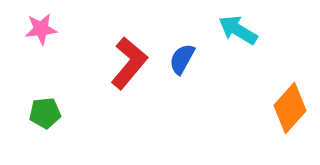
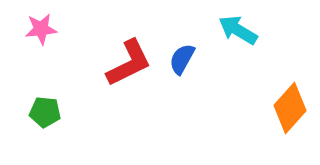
red L-shape: rotated 24 degrees clockwise
green pentagon: moved 1 px up; rotated 12 degrees clockwise
